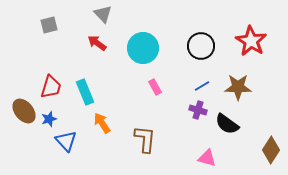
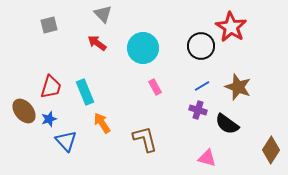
red star: moved 20 px left, 14 px up
brown star: rotated 20 degrees clockwise
brown L-shape: rotated 20 degrees counterclockwise
